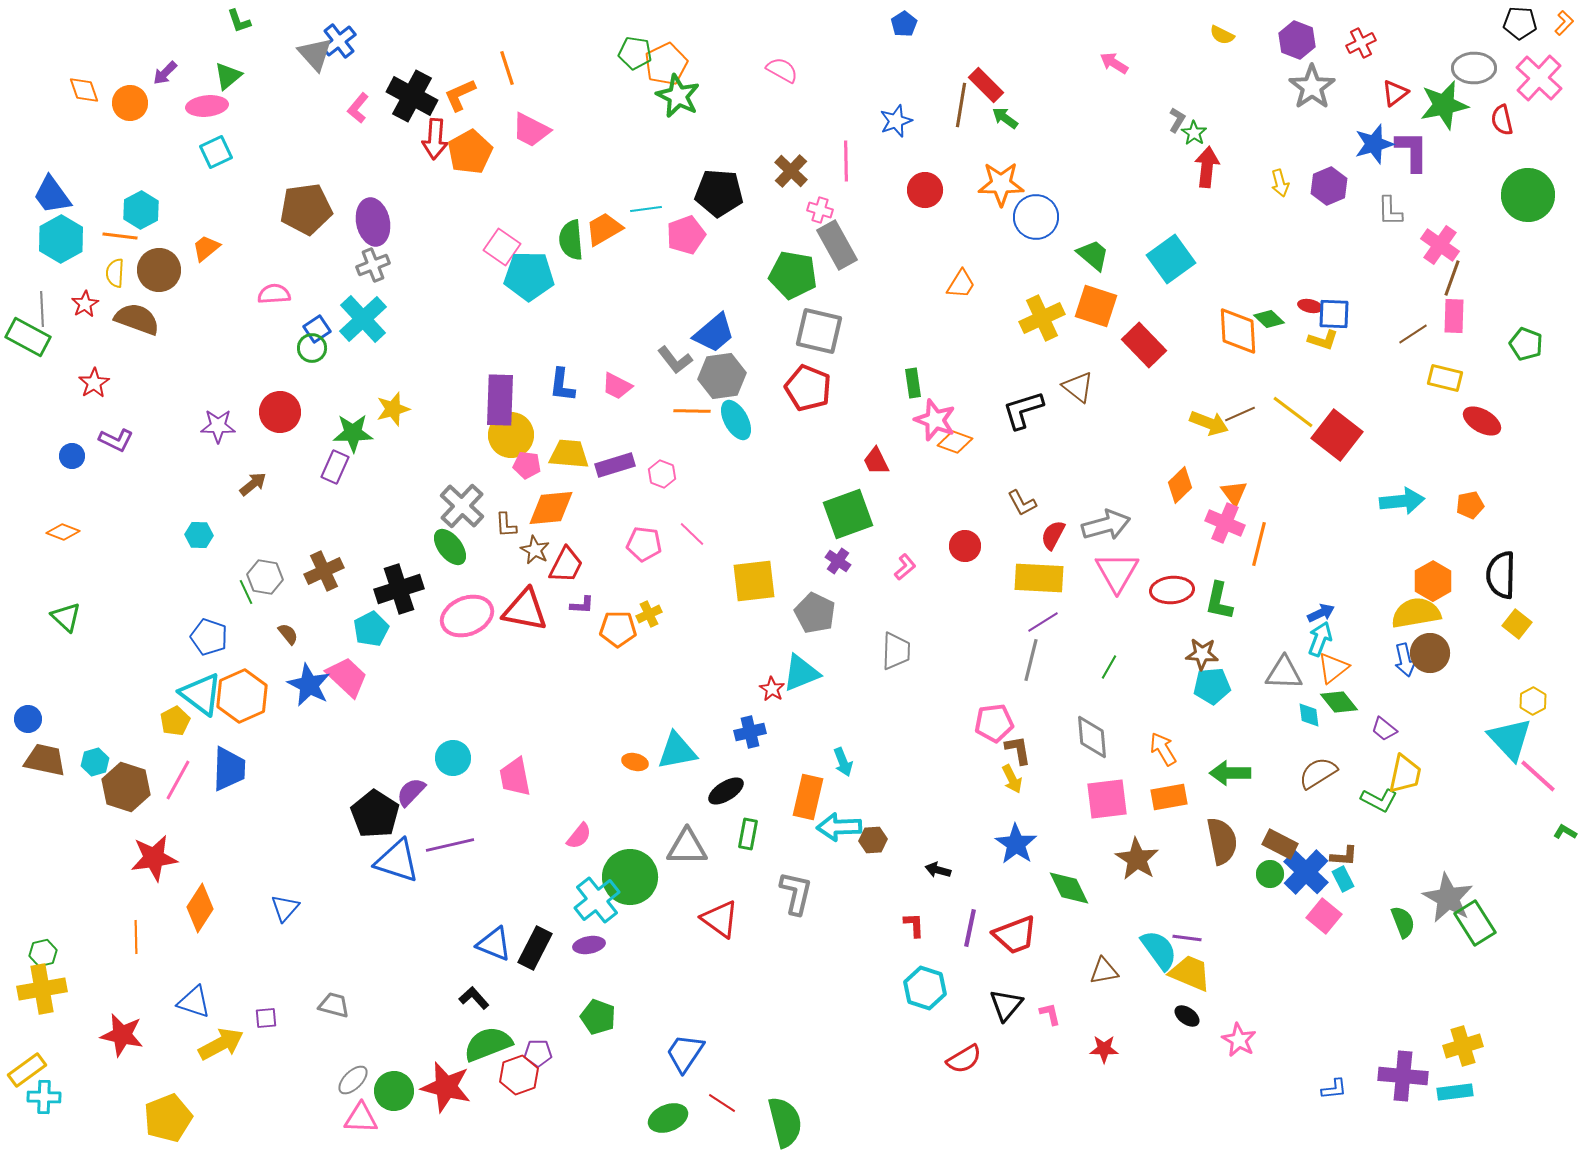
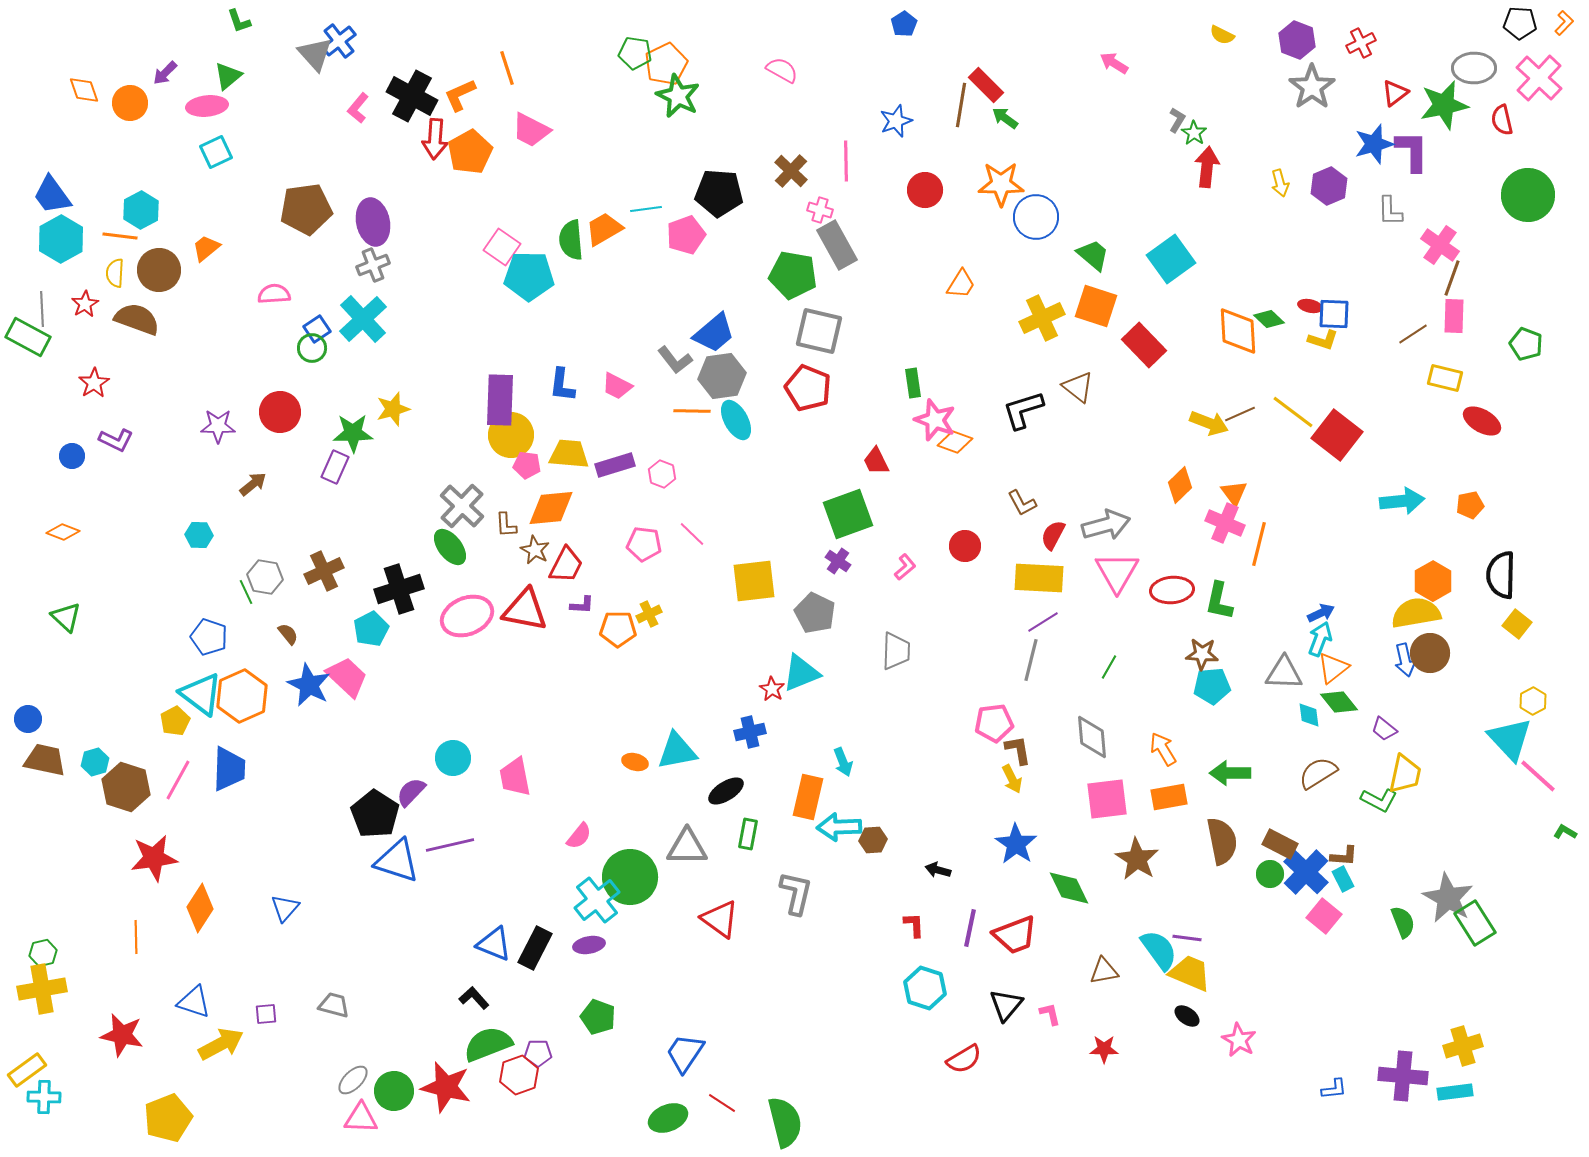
purple square at (266, 1018): moved 4 px up
